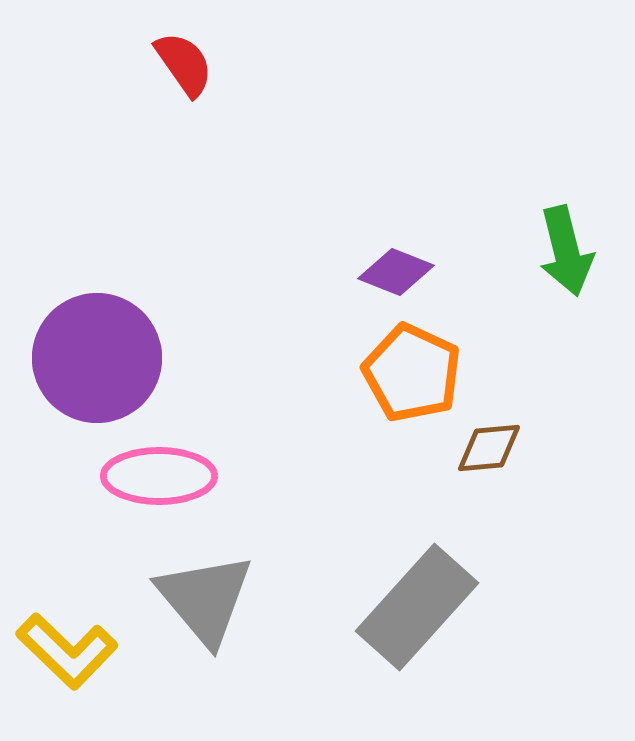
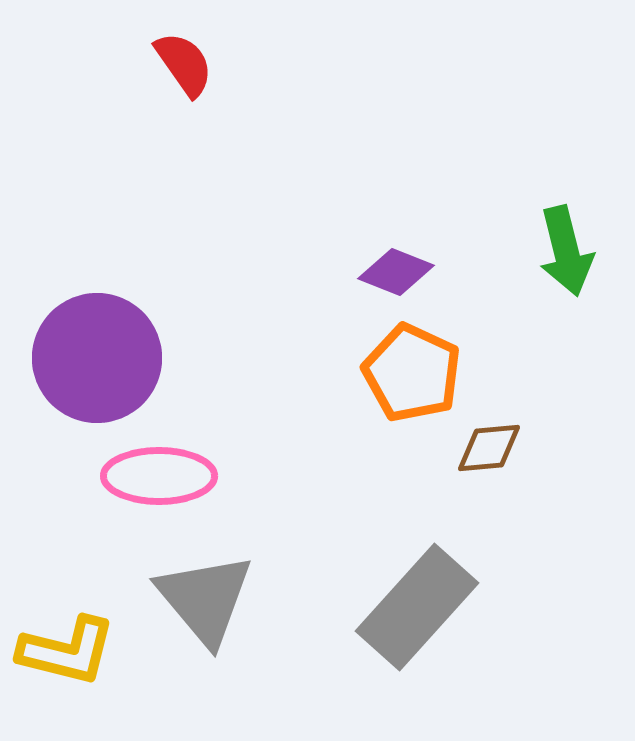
yellow L-shape: rotated 30 degrees counterclockwise
